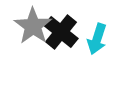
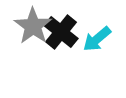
cyan arrow: rotated 32 degrees clockwise
